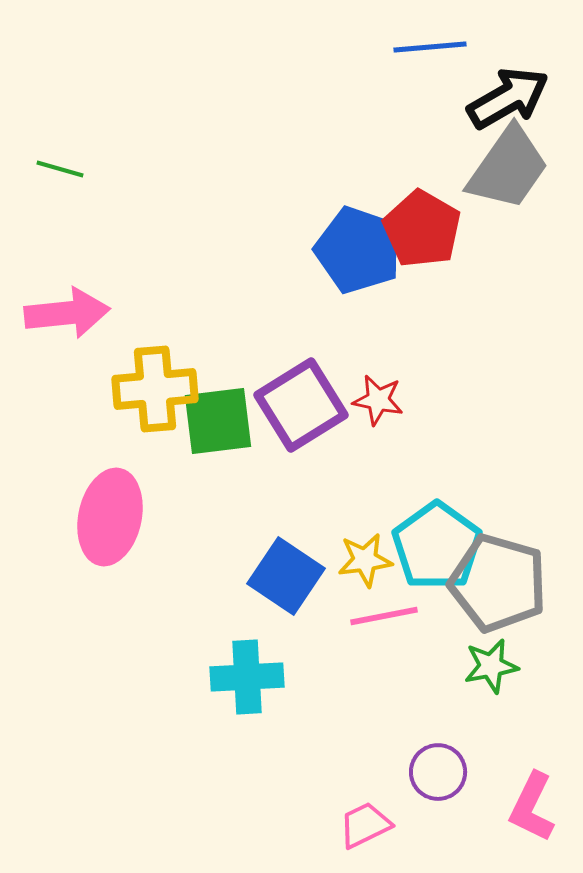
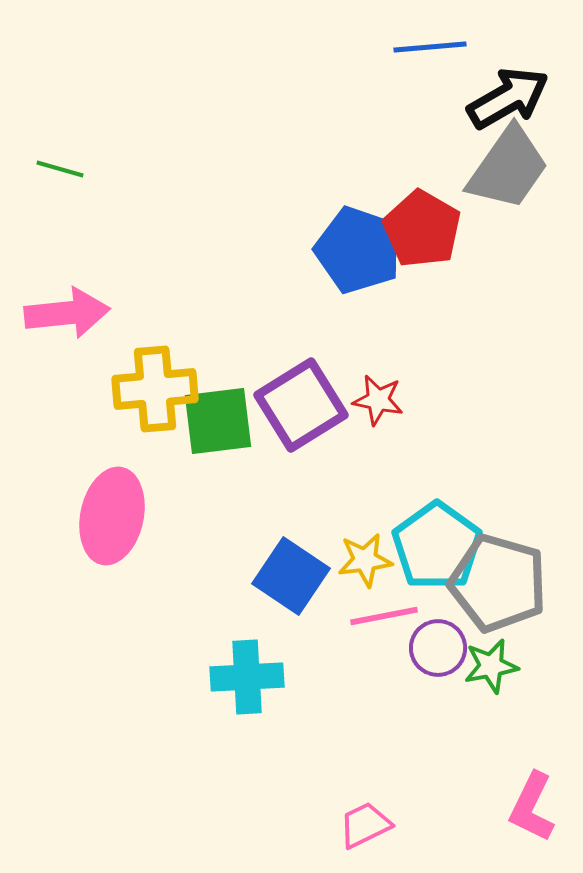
pink ellipse: moved 2 px right, 1 px up
blue square: moved 5 px right
purple circle: moved 124 px up
